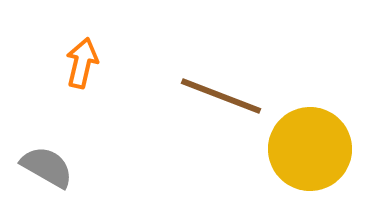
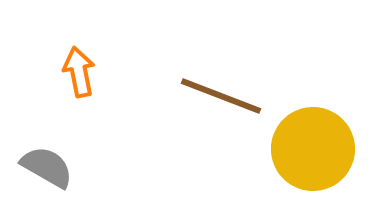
orange arrow: moved 3 px left, 9 px down; rotated 24 degrees counterclockwise
yellow circle: moved 3 px right
